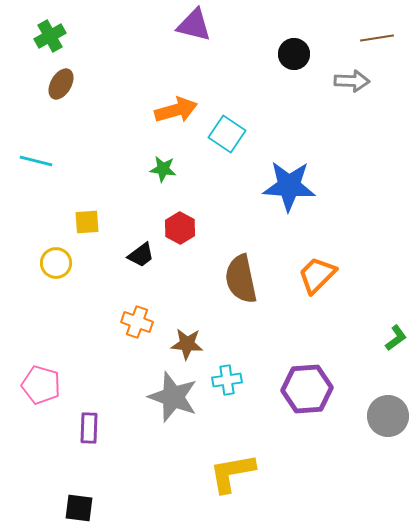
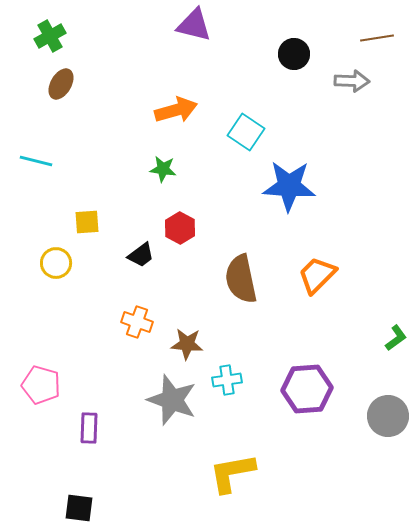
cyan square: moved 19 px right, 2 px up
gray star: moved 1 px left, 3 px down
